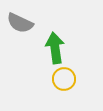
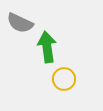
green arrow: moved 8 px left, 1 px up
